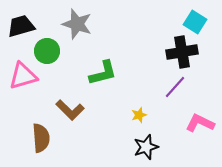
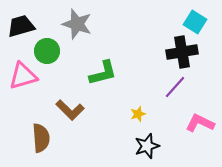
yellow star: moved 1 px left, 1 px up
black star: moved 1 px right, 1 px up
